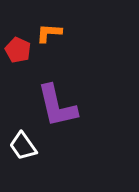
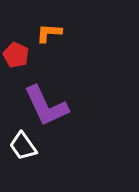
red pentagon: moved 2 px left, 5 px down
purple L-shape: moved 11 px left; rotated 12 degrees counterclockwise
